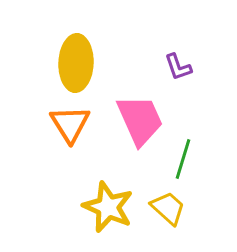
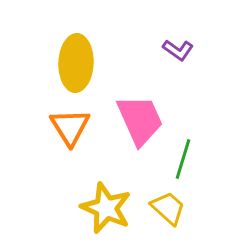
purple L-shape: moved 17 px up; rotated 36 degrees counterclockwise
orange triangle: moved 3 px down
yellow star: moved 2 px left, 1 px down
